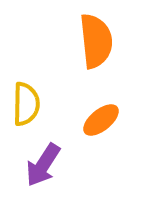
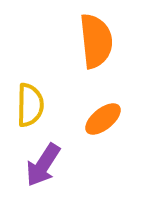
yellow semicircle: moved 4 px right, 1 px down
orange ellipse: moved 2 px right, 1 px up
